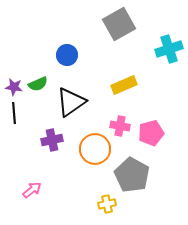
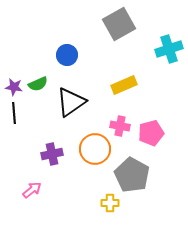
purple cross: moved 14 px down
yellow cross: moved 3 px right, 1 px up; rotated 12 degrees clockwise
